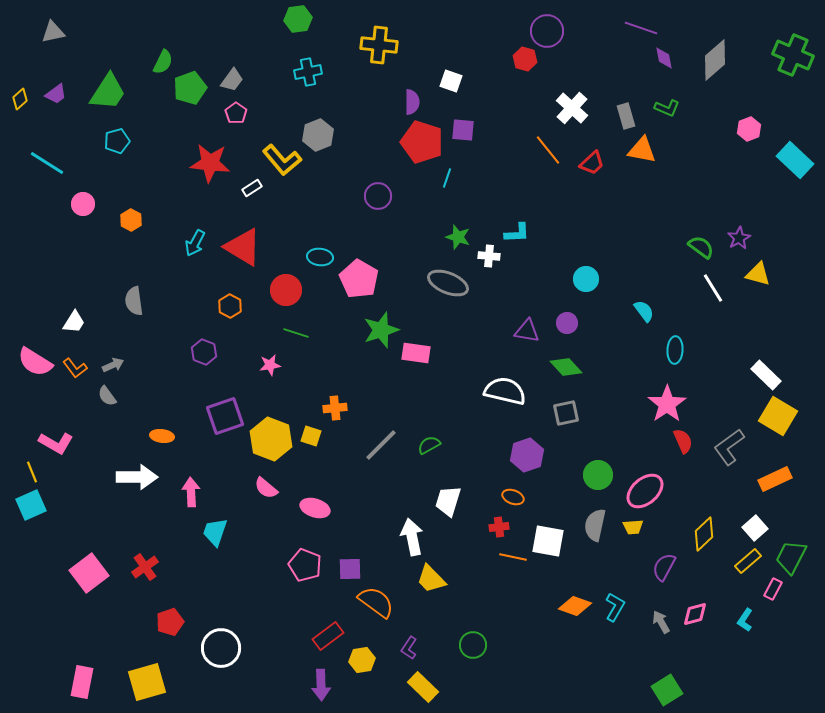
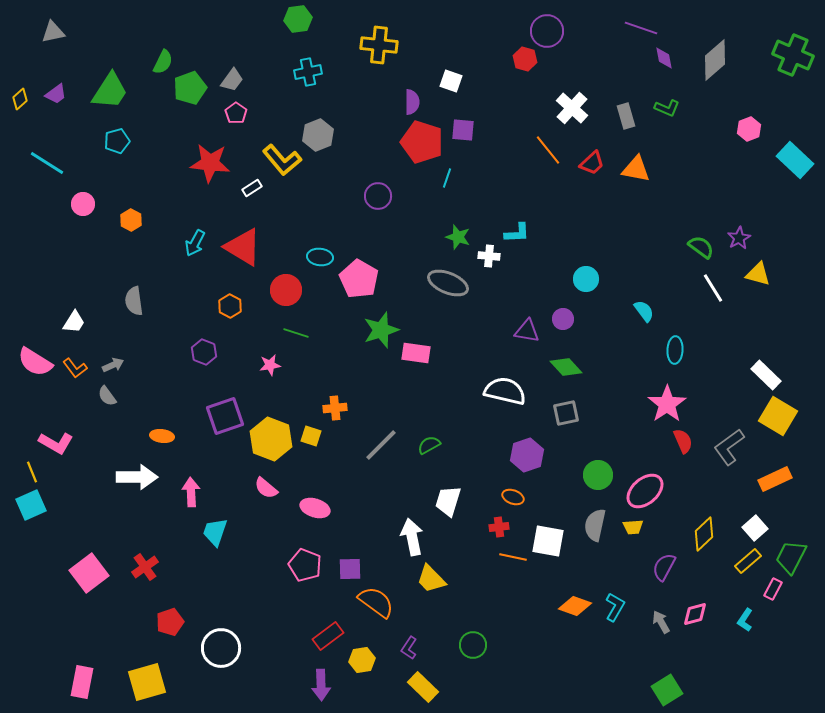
green trapezoid at (108, 92): moved 2 px right, 1 px up
orange triangle at (642, 150): moved 6 px left, 19 px down
purple circle at (567, 323): moved 4 px left, 4 px up
